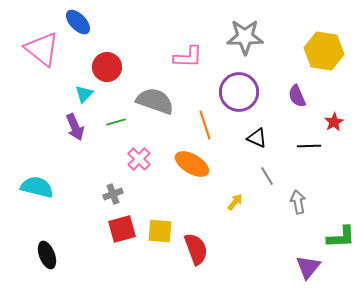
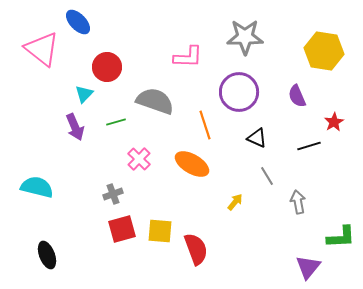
black line: rotated 15 degrees counterclockwise
